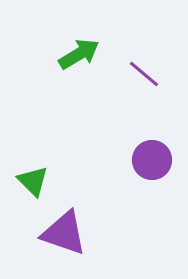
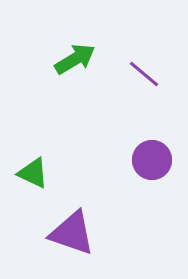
green arrow: moved 4 px left, 5 px down
green triangle: moved 8 px up; rotated 20 degrees counterclockwise
purple triangle: moved 8 px right
